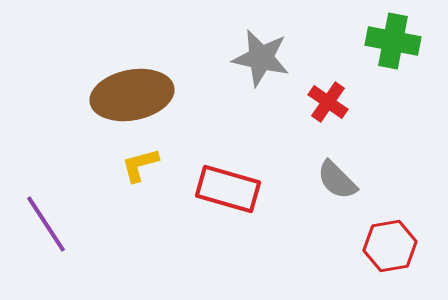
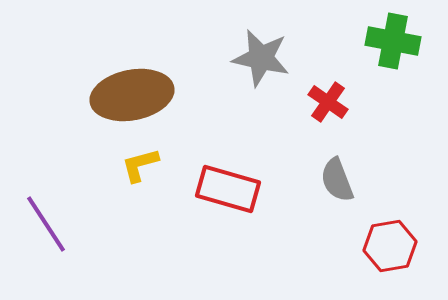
gray semicircle: rotated 24 degrees clockwise
